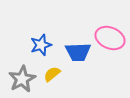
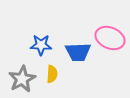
blue star: rotated 20 degrees clockwise
yellow semicircle: rotated 132 degrees clockwise
